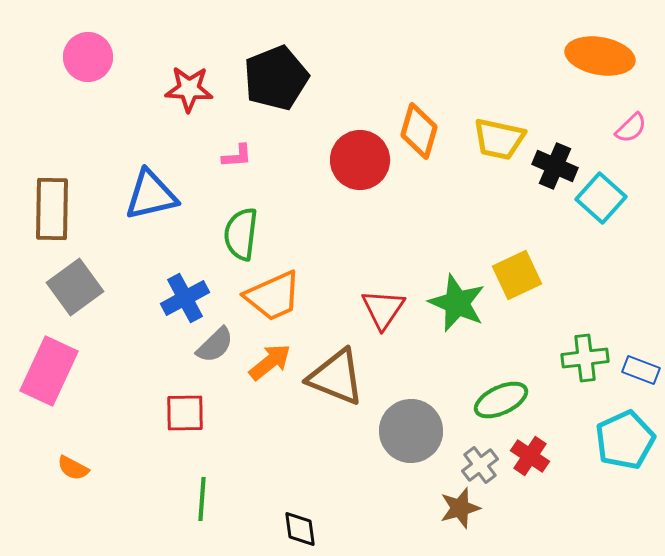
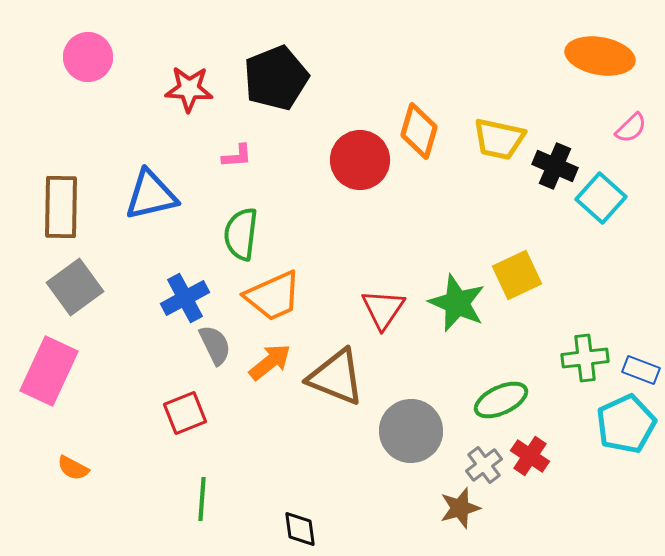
brown rectangle: moved 9 px right, 2 px up
gray semicircle: rotated 72 degrees counterclockwise
red square: rotated 21 degrees counterclockwise
cyan pentagon: moved 1 px right, 16 px up
gray cross: moved 4 px right
